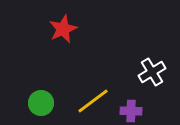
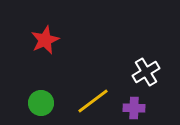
red star: moved 18 px left, 11 px down
white cross: moved 6 px left
purple cross: moved 3 px right, 3 px up
